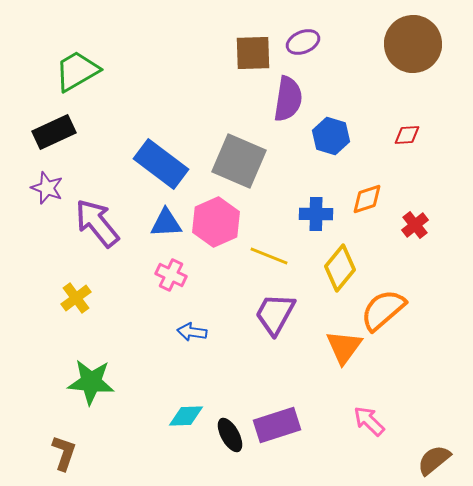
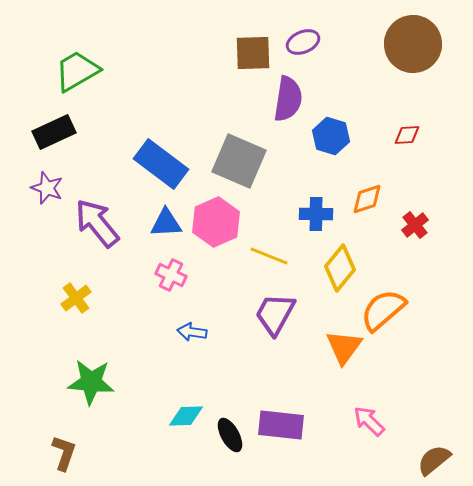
purple rectangle: moved 4 px right; rotated 24 degrees clockwise
